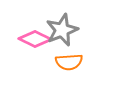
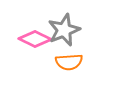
gray star: moved 2 px right
